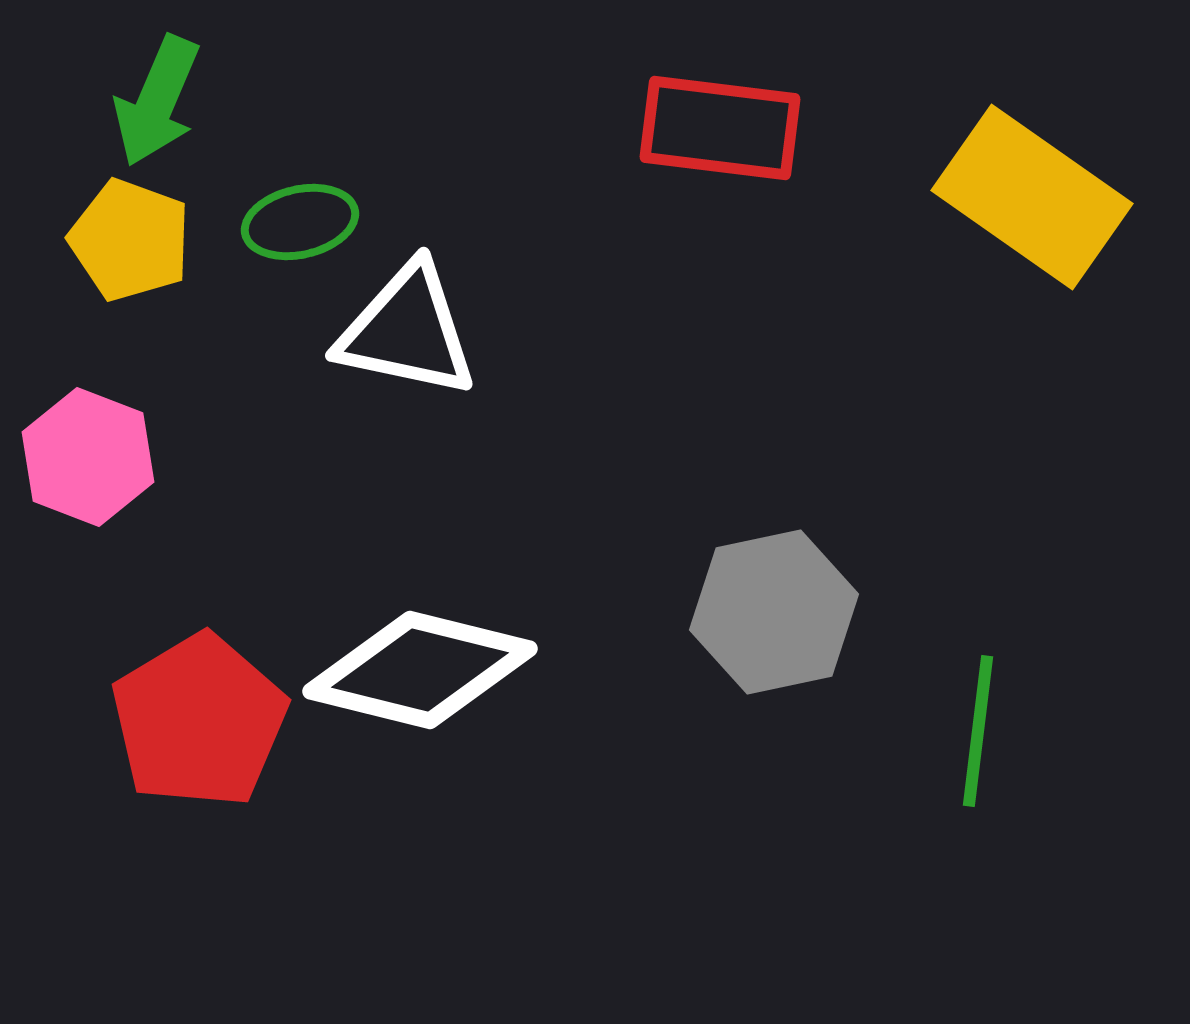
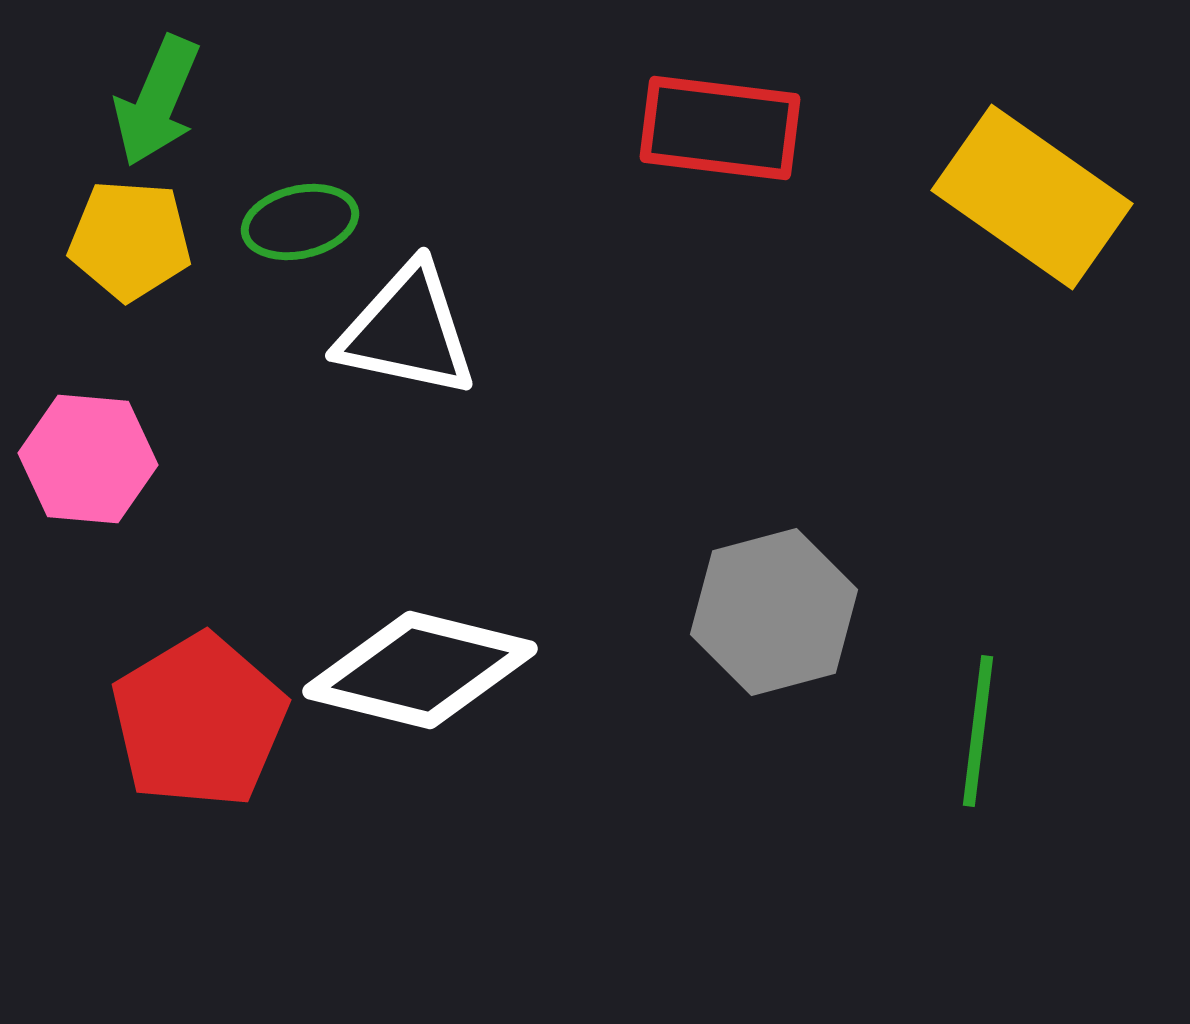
yellow pentagon: rotated 16 degrees counterclockwise
pink hexagon: moved 2 px down; rotated 16 degrees counterclockwise
gray hexagon: rotated 3 degrees counterclockwise
